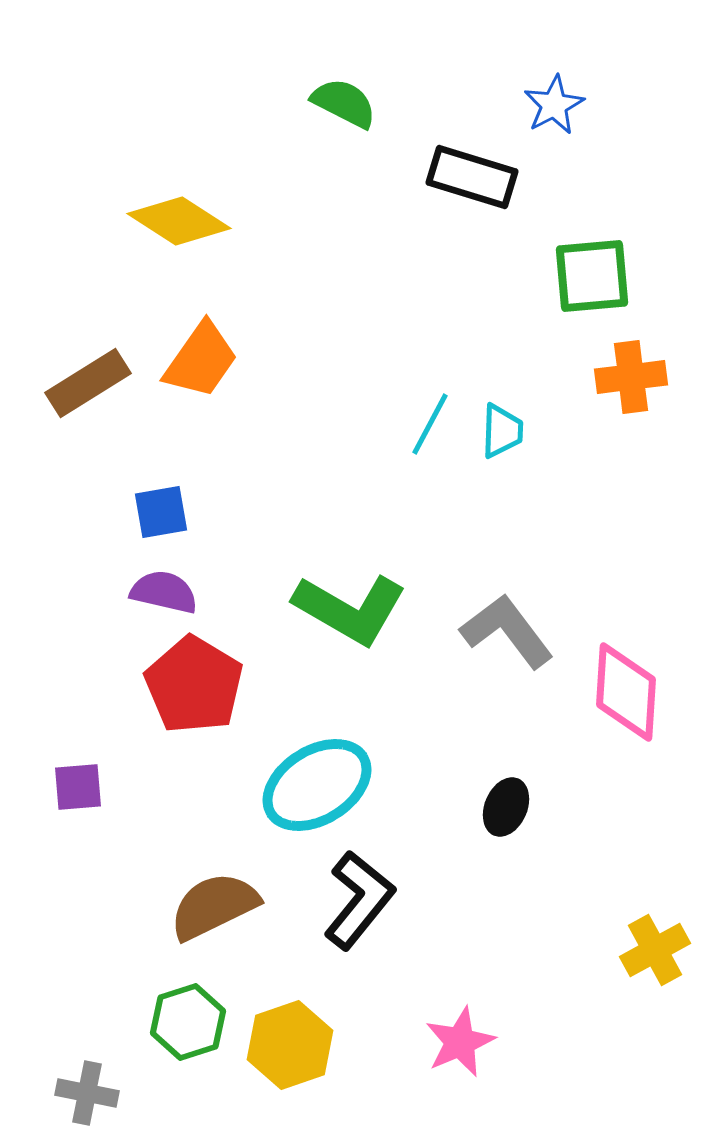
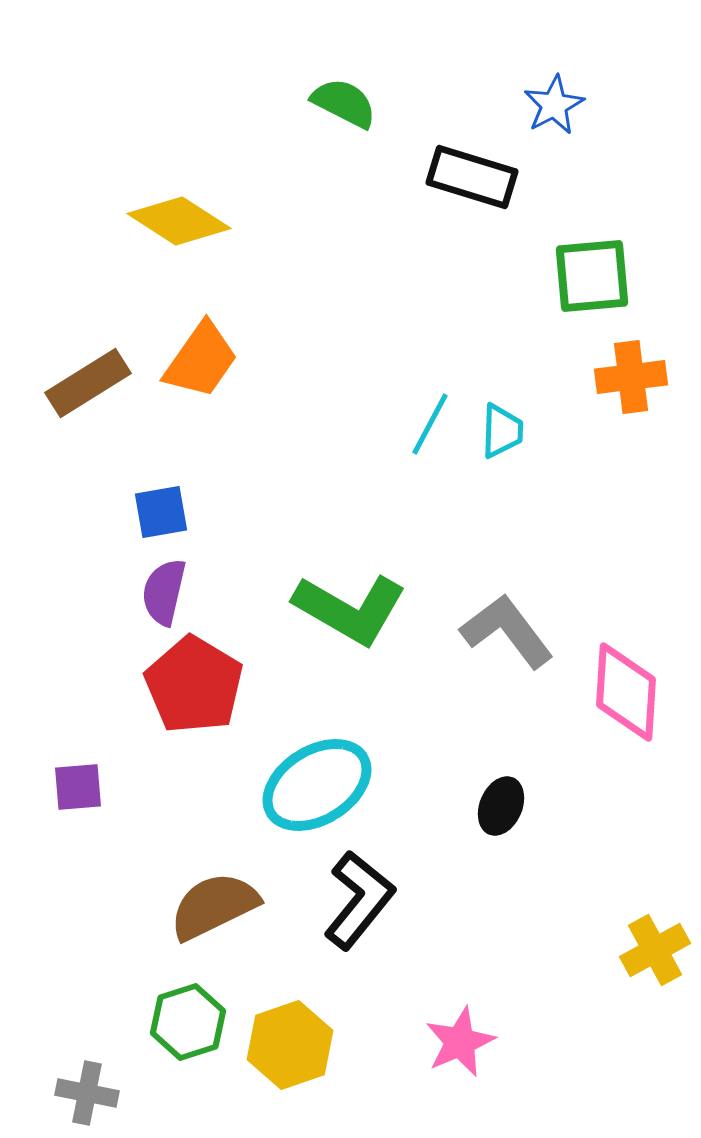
purple semicircle: rotated 90 degrees counterclockwise
black ellipse: moved 5 px left, 1 px up
